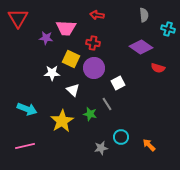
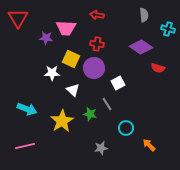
red cross: moved 4 px right, 1 px down
cyan circle: moved 5 px right, 9 px up
